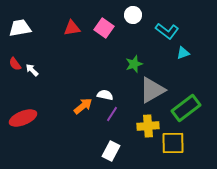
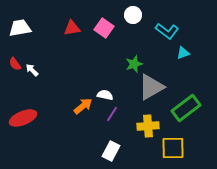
gray triangle: moved 1 px left, 3 px up
yellow square: moved 5 px down
